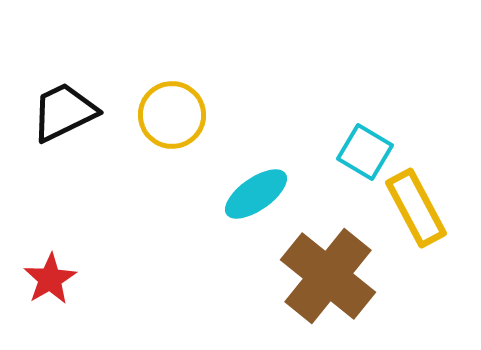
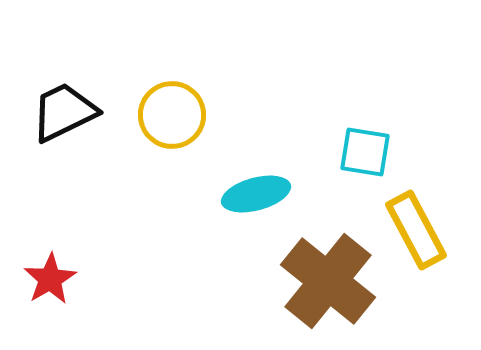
cyan square: rotated 22 degrees counterclockwise
cyan ellipse: rotated 20 degrees clockwise
yellow rectangle: moved 22 px down
brown cross: moved 5 px down
